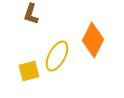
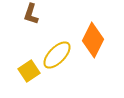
yellow ellipse: moved 1 px up; rotated 16 degrees clockwise
yellow square: rotated 20 degrees counterclockwise
